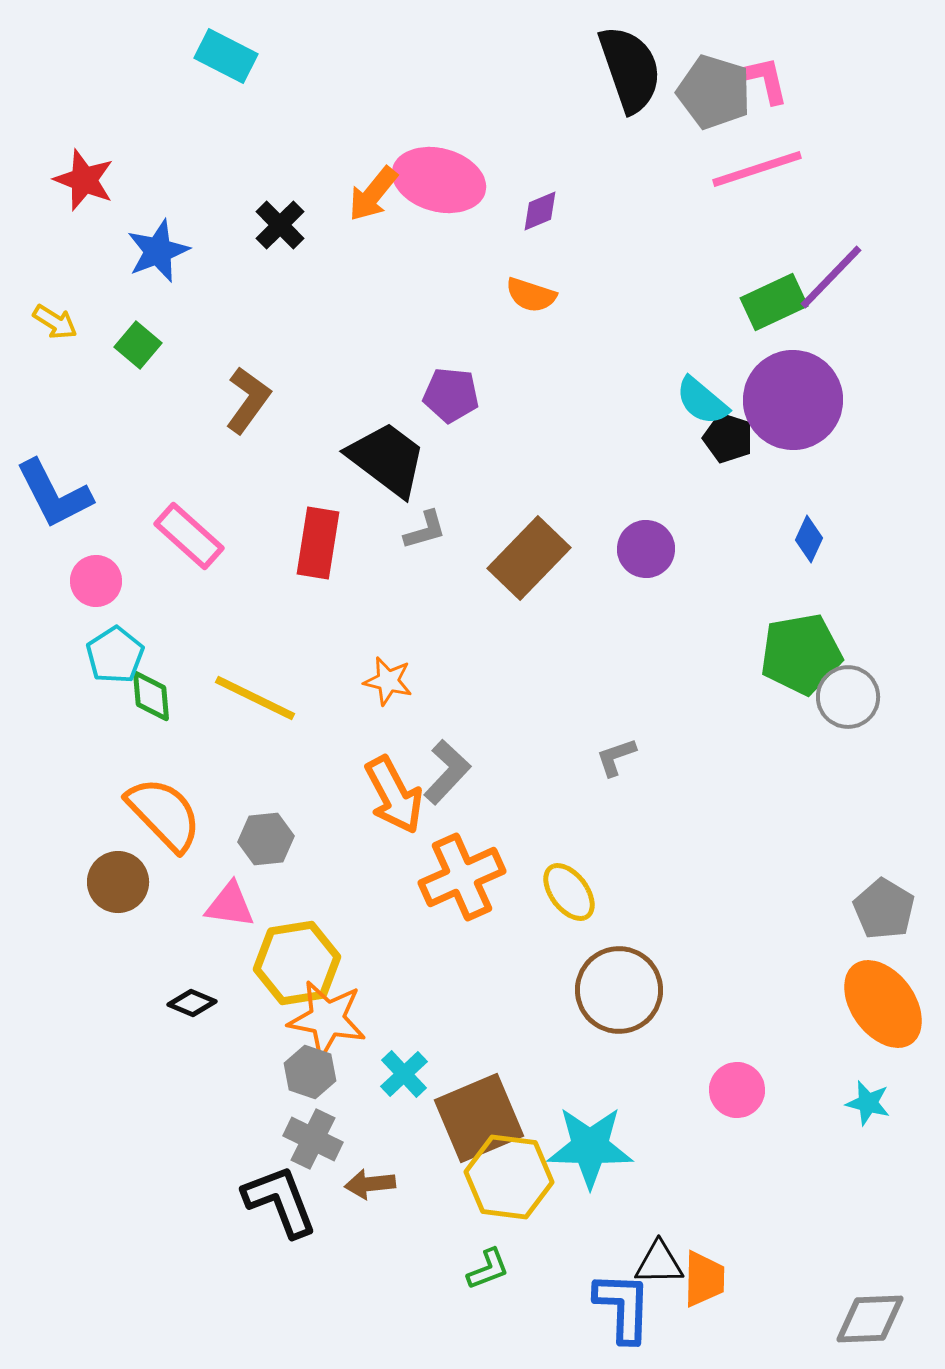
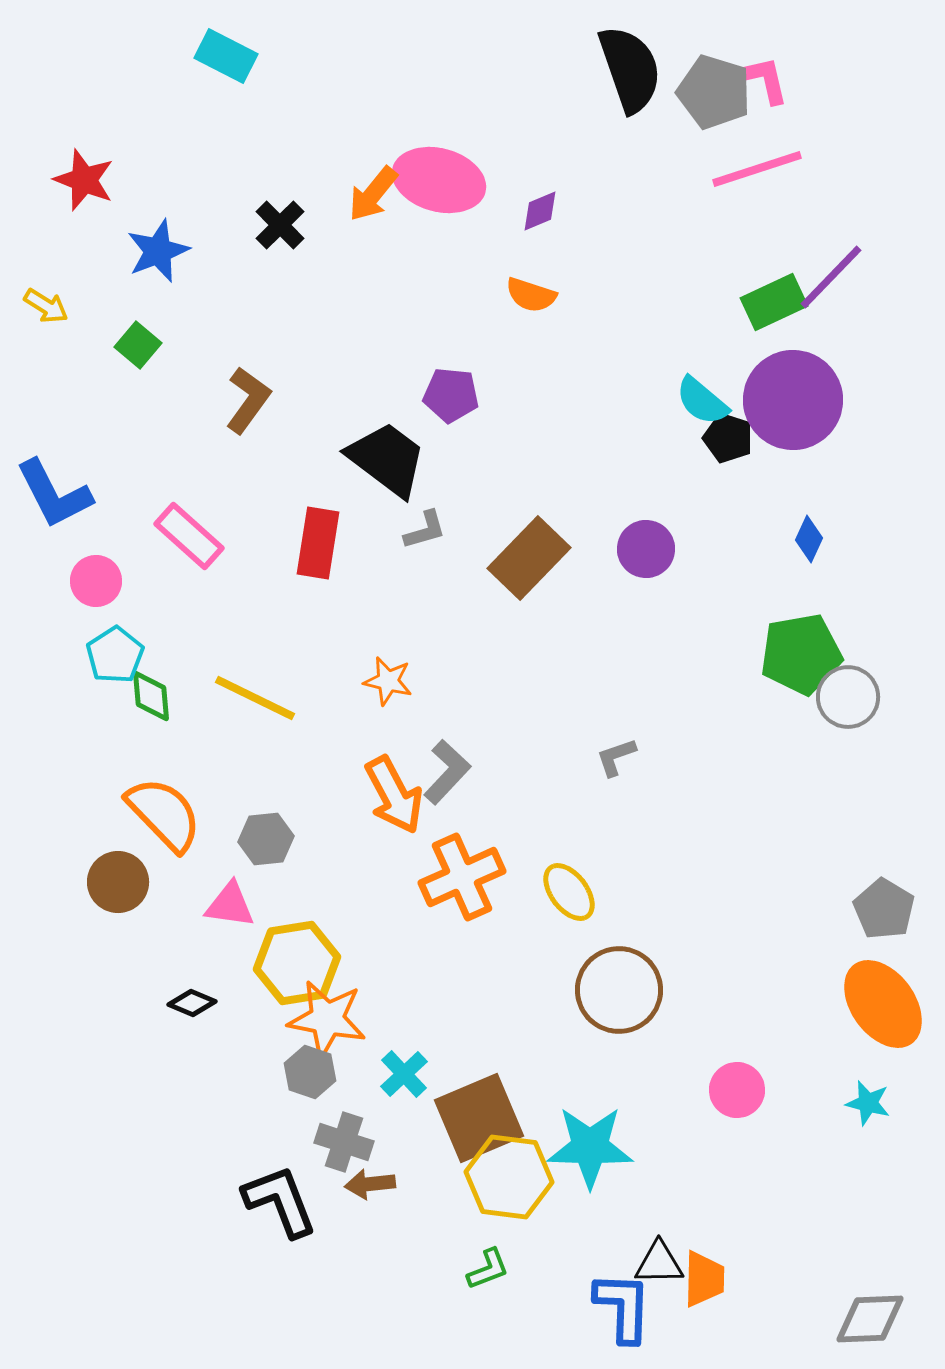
yellow arrow at (55, 322): moved 9 px left, 16 px up
gray cross at (313, 1139): moved 31 px right, 3 px down; rotated 8 degrees counterclockwise
